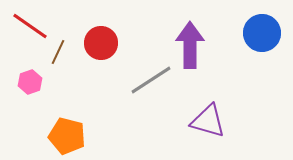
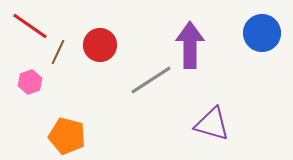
red circle: moved 1 px left, 2 px down
purple triangle: moved 4 px right, 3 px down
